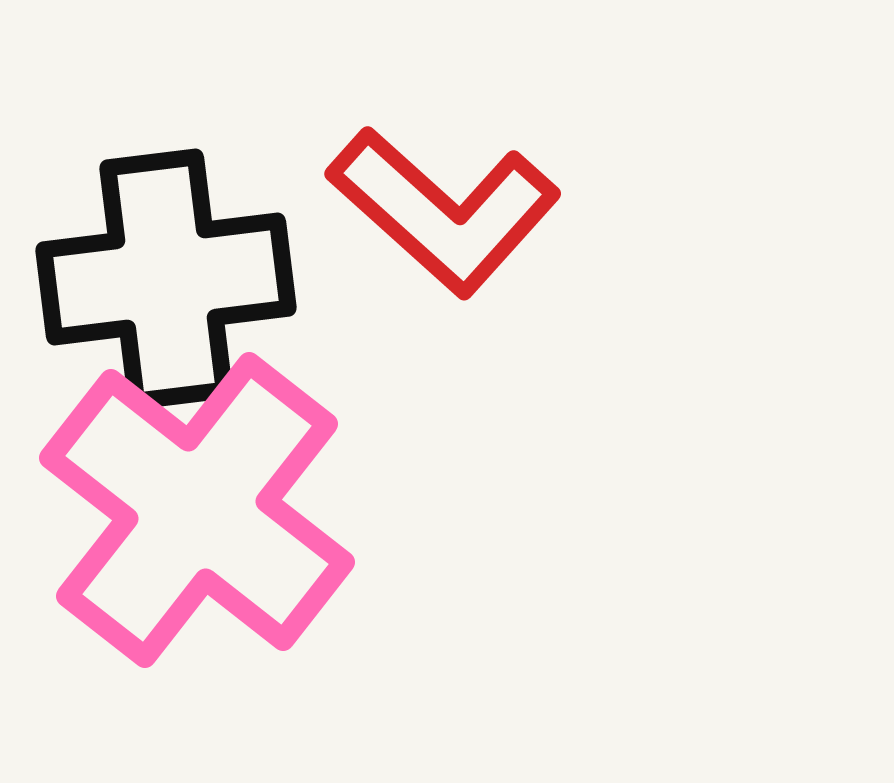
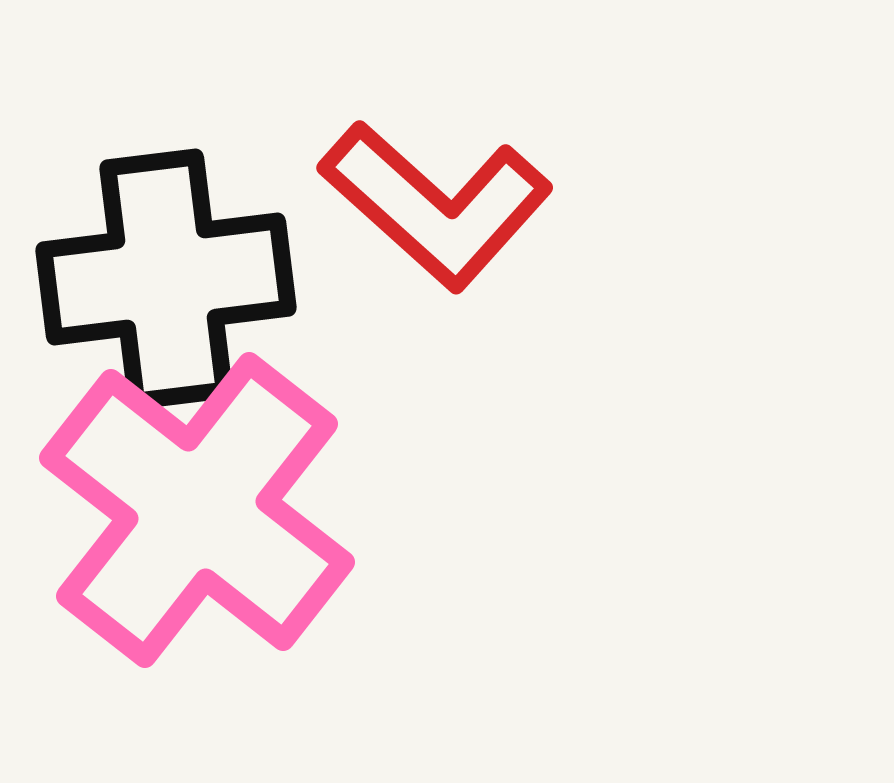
red L-shape: moved 8 px left, 6 px up
